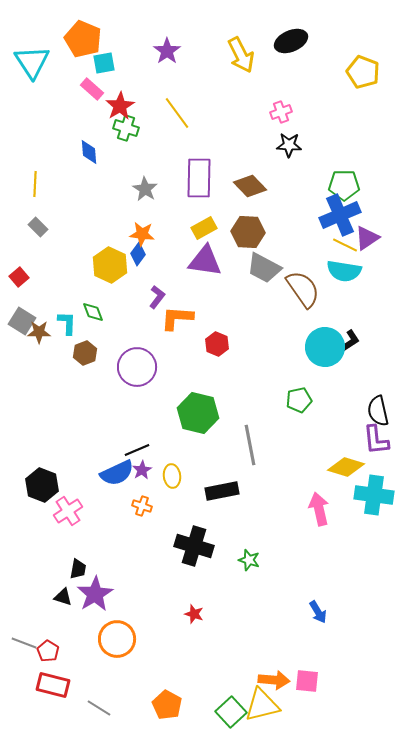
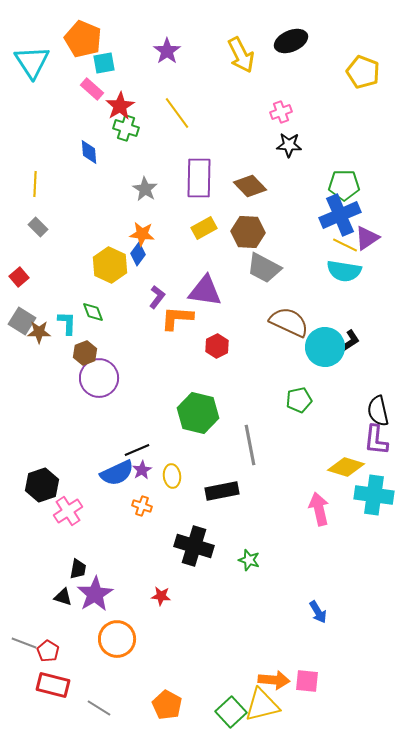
purple triangle at (205, 261): moved 30 px down
brown semicircle at (303, 289): moved 14 px left, 33 px down; rotated 30 degrees counterclockwise
red hexagon at (217, 344): moved 2 px down; rotated 10 degrees clockwise
purple circle at (137, 367): moved 38 px left, 11 px down
purple L-shape at (376, 440): rotated 12 degrees clockwise
black hexagon at (42, 485): rotated 20 degrees clockwise
red star at (194, 614): moved 33 px left, 18 px up; rotated 12 degrees counterclockwise
